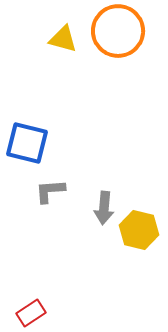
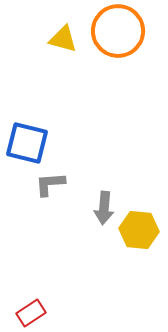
gray L-shape: moved 7 px up
yellow hexagon: rotated 9 degrees counterclockwise
